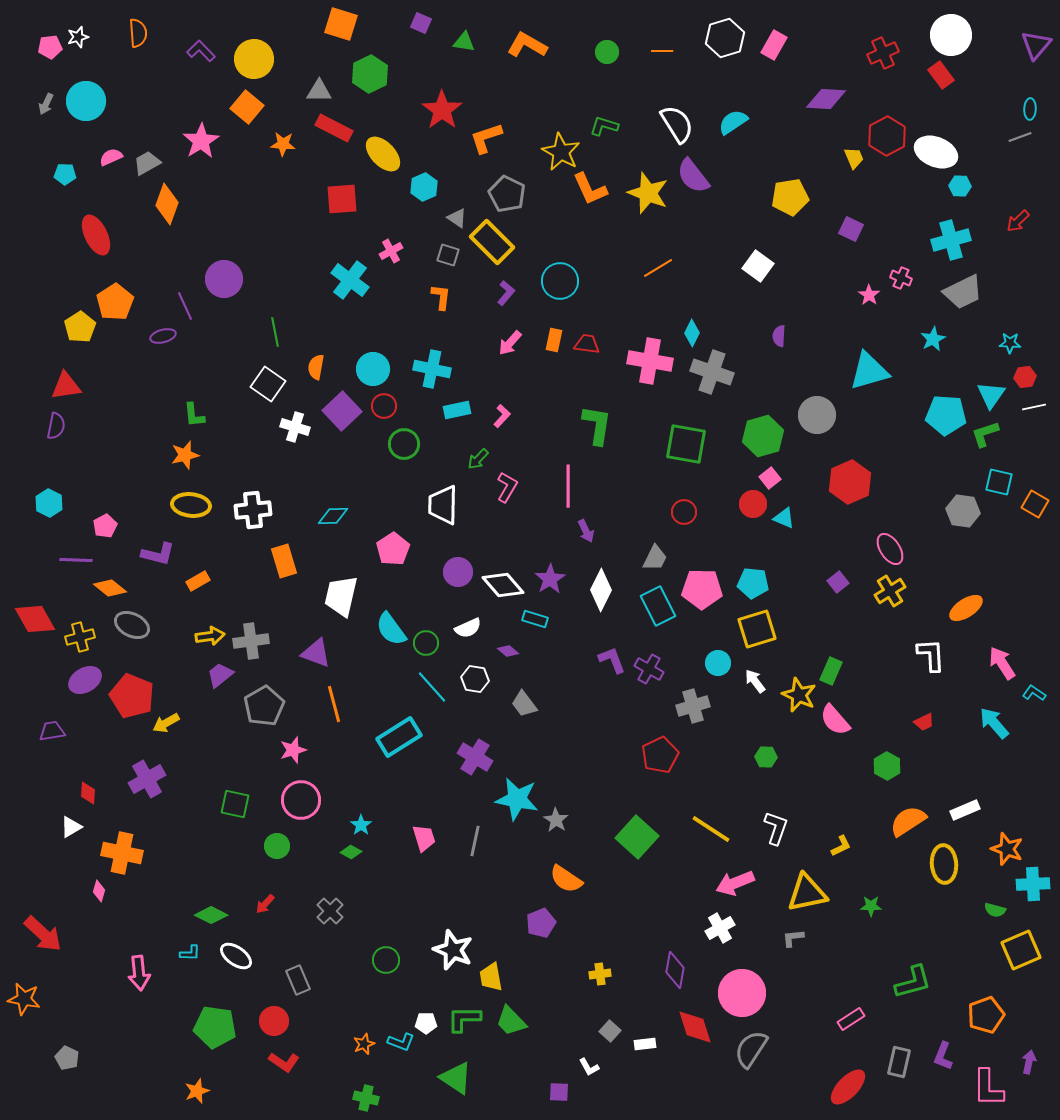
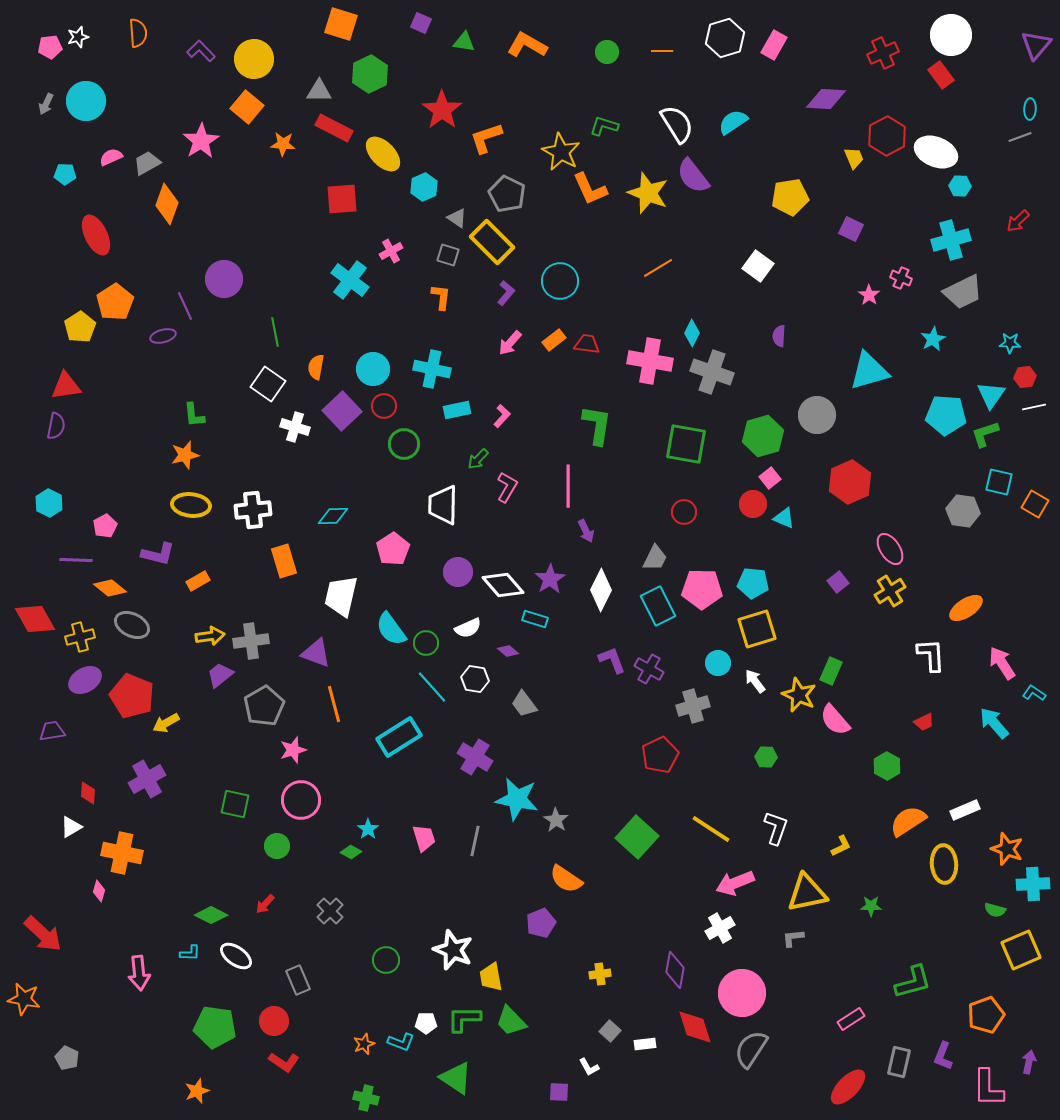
orange rectangle at (554, 340): rotated 40 degrees clockwise
cyan star at (361, 825): moved 7 px right, 4 px down
